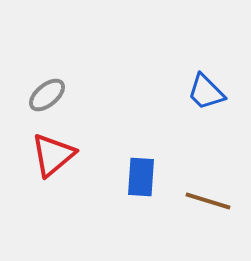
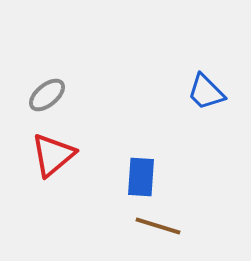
brown line: moved 50 px left, 25 px down
